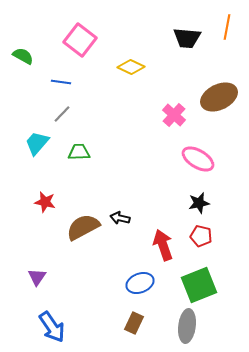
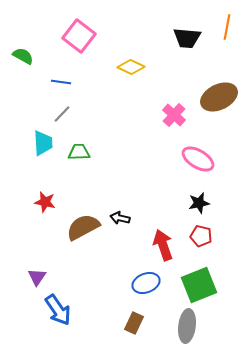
pink square: moved 1 px left, 4 px up
cyan trapezoid: moved 6 px right; rotated 136 degrees clockwise
blue ellipse: moved 6 px right
blue arrow: moved 6 px right, 17 px up
